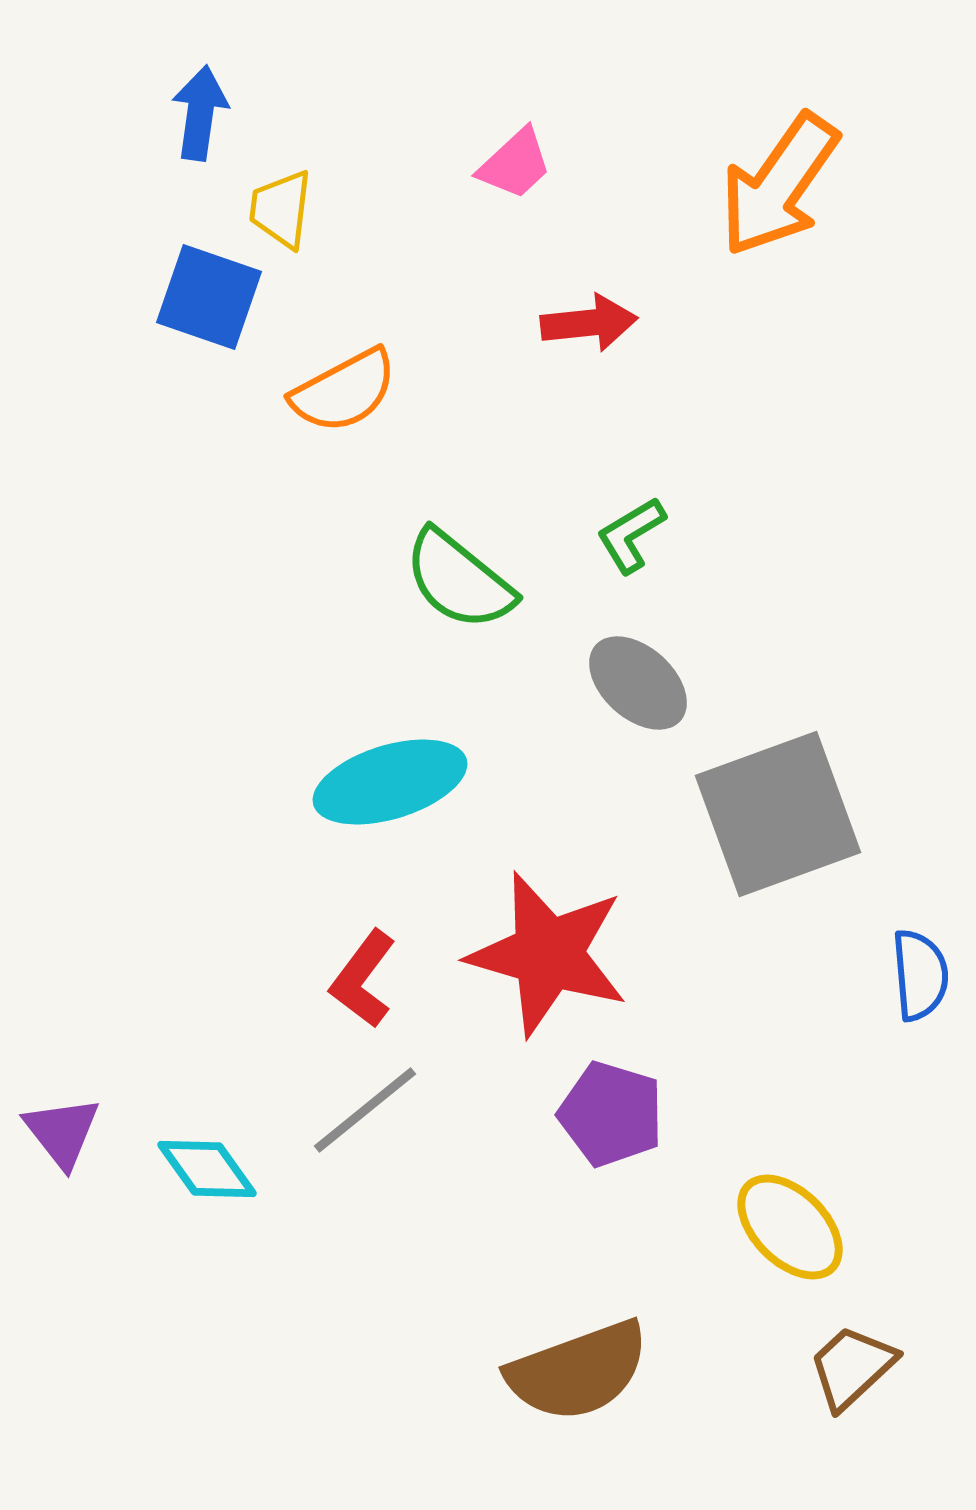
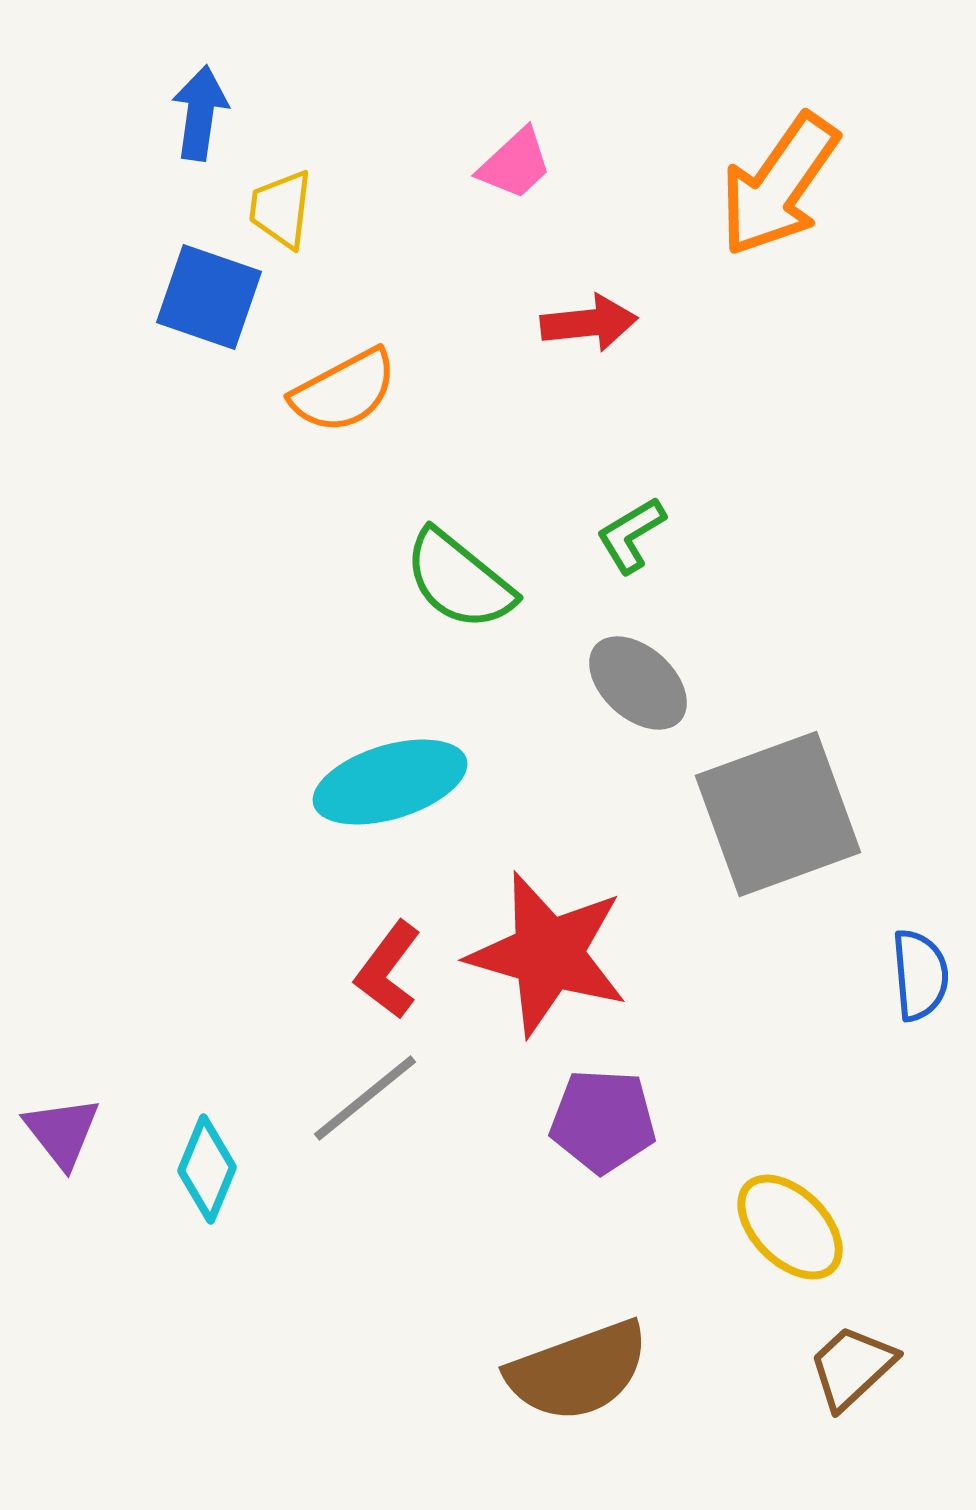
red L-shape: moved 25 px right, 9 px up
gray line: moved 12 px up
purple pentagon: moved 8 px left, 7 px down; rotated 14 degrees counterclockwise
cyan diamond: rotated 58 degrees clockwise
